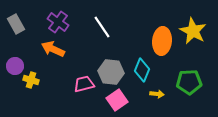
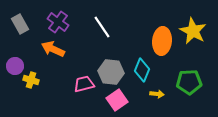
gray rectangle: moved 4 px right
